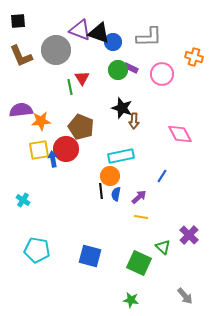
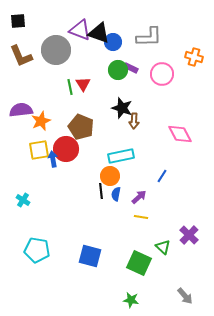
red triangle: moved 1 px right, 6 px down
orange star: rotated 18 degrees counterclockwise
